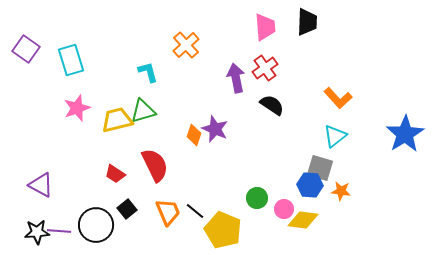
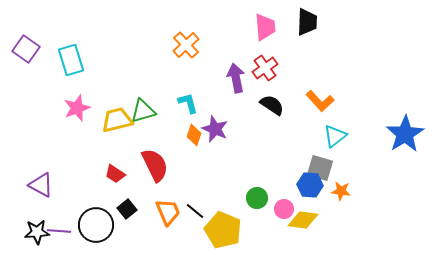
cyan L-shape: moved 40 px right, 31 px down
orange L-shape: moved 18 px left, 3 px down
